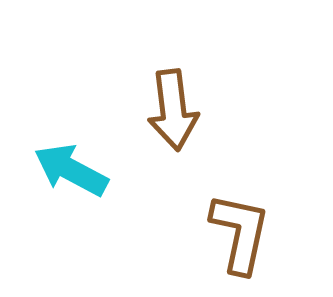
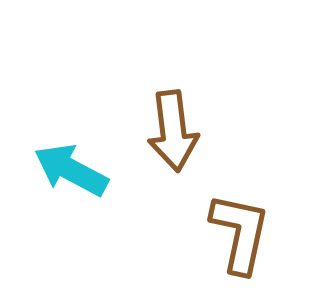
brown arrow: moved 21 px down
